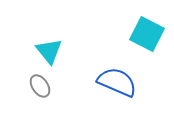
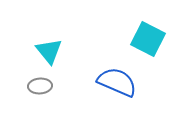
cyan square: moved 1 px right, 5 px down
gray ellipse: rotated 60 degrees counterclockwise
